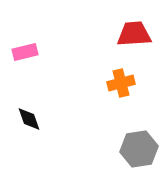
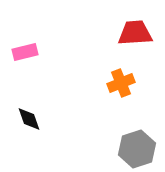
red trapezoid: moved 1 px right, 1 px up
orange cross: rotated 8 degrees counterclockwise
gray hexagon: moved 2 px left; rotated 9 degrees counterclockwise
